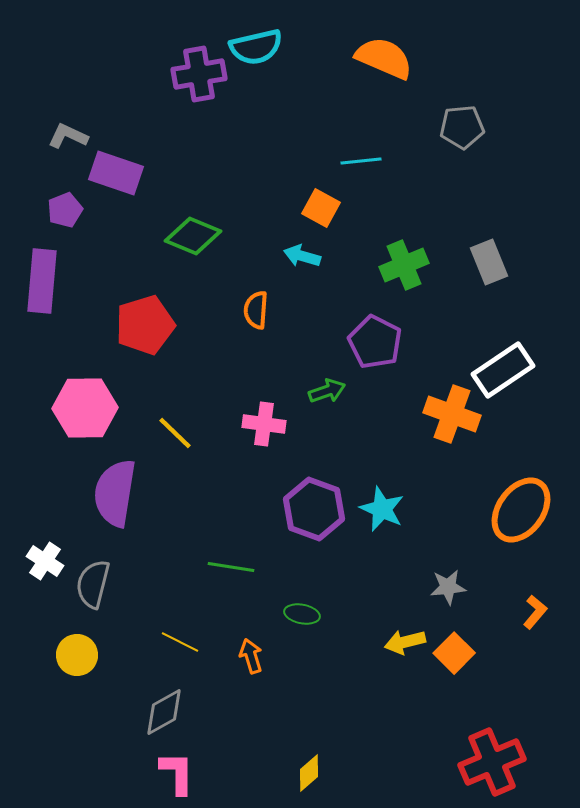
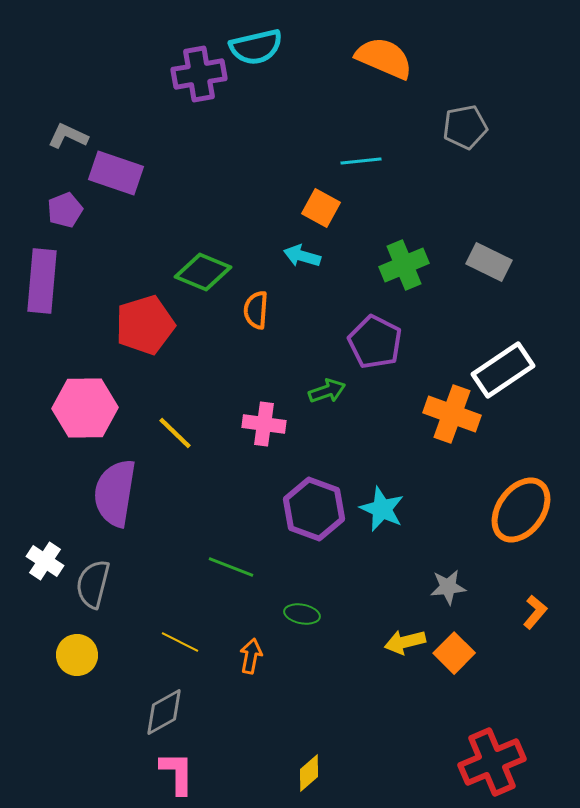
gray pentagon at (462, 127): moved 3 px right; rotated 6 degrees counterclockwise
green diamond at (193, 236): moved 10 px right, 36 px down
gray rectangle at (489, 262): rotated 42 degrees counterclockwise
green line at (231, 567): rotated 12 degrees clockwise
orange arrow at (251, 656): rotated 28 degrees clockwise
